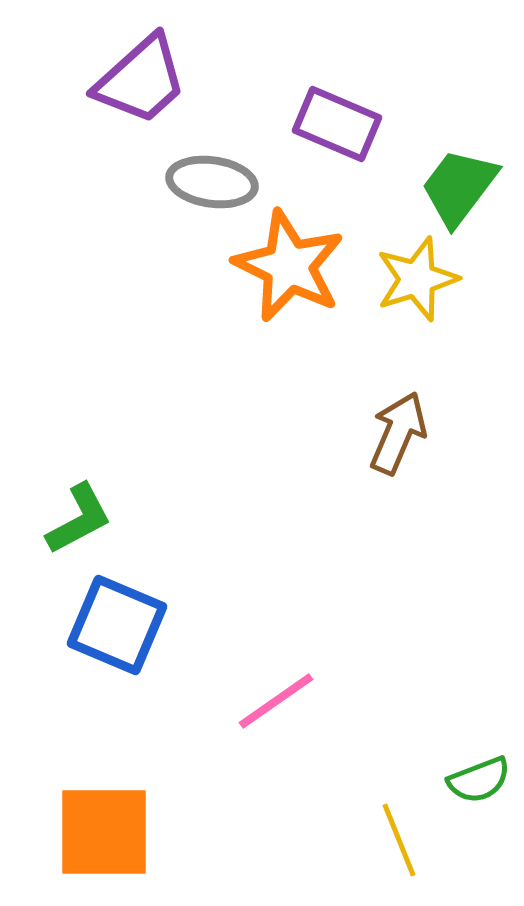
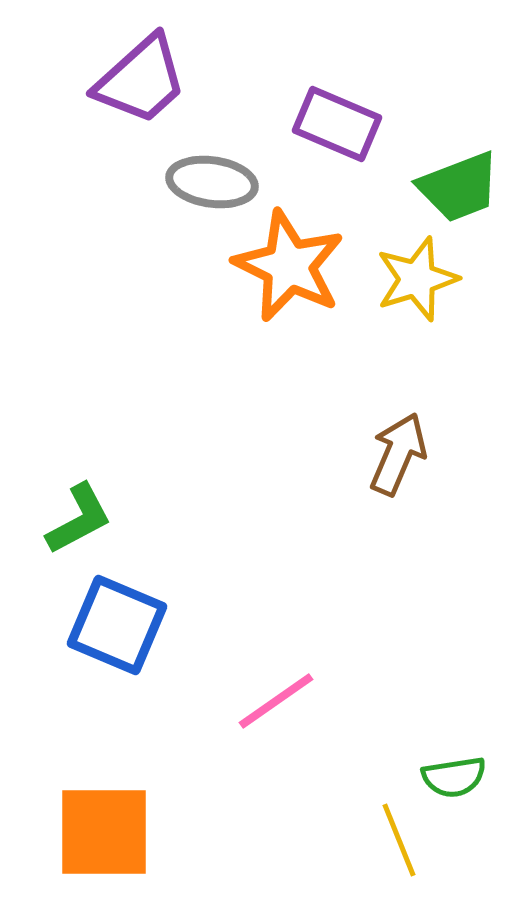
green trapezoid: rotated 148 degrees counterclockwise
brown arrow: moved 21 px down
green semicircle: moved 25 px left, 3 px up; rotated 12 degrees clockwise
